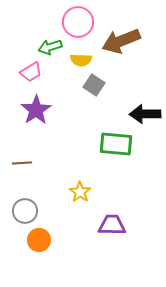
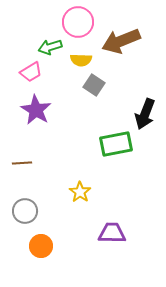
purple star: rotated 8 degrees counterclockwise
black arrow: rotated 68 degrees counterclockwise
green rectangle: rotated 16 degrees counterclockwise
purple trapezoid: moved 8 px down
orange circle: moved 2 px right, 6 px down
